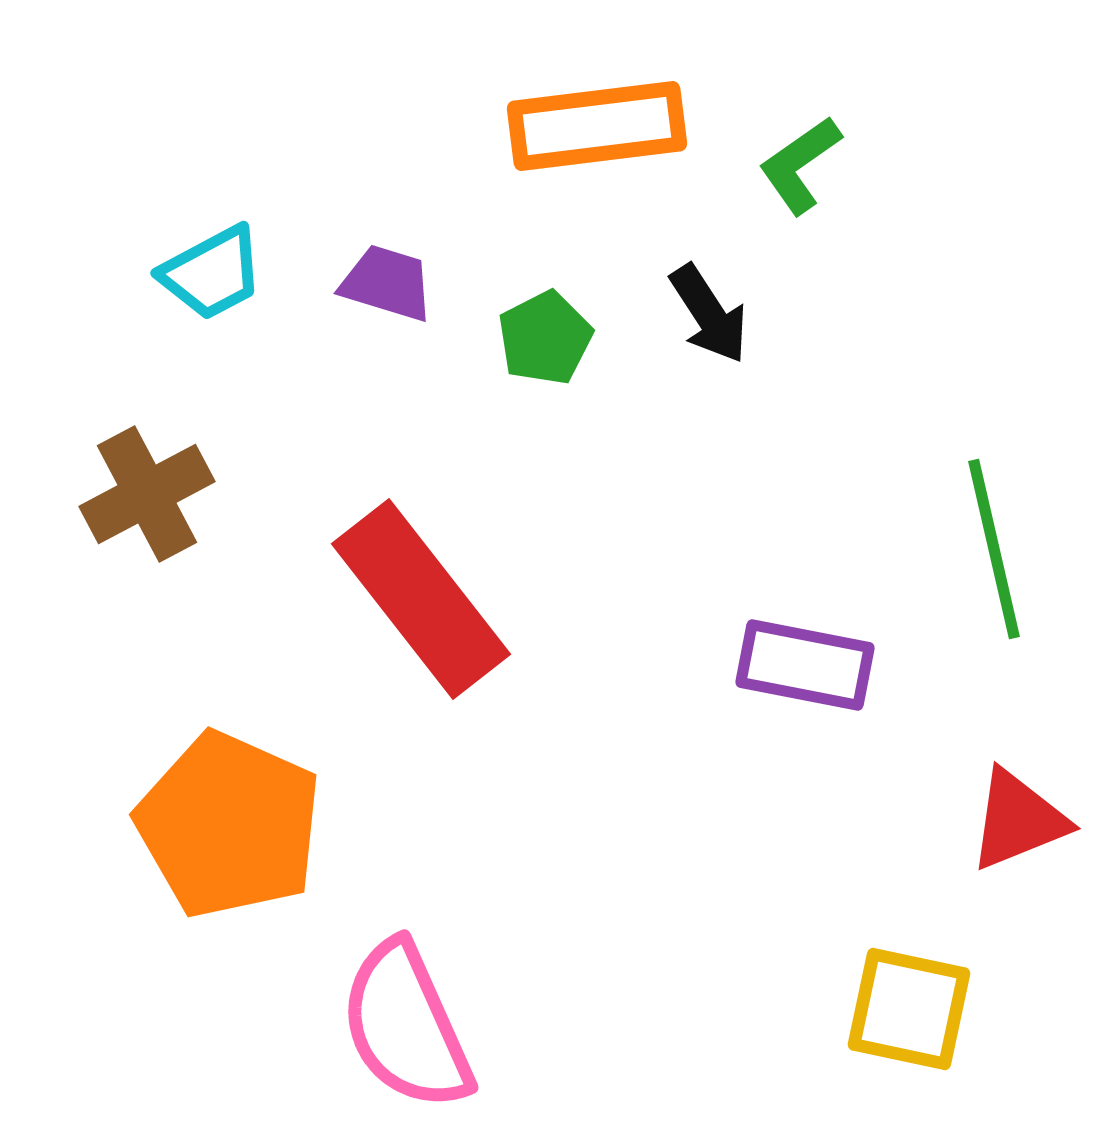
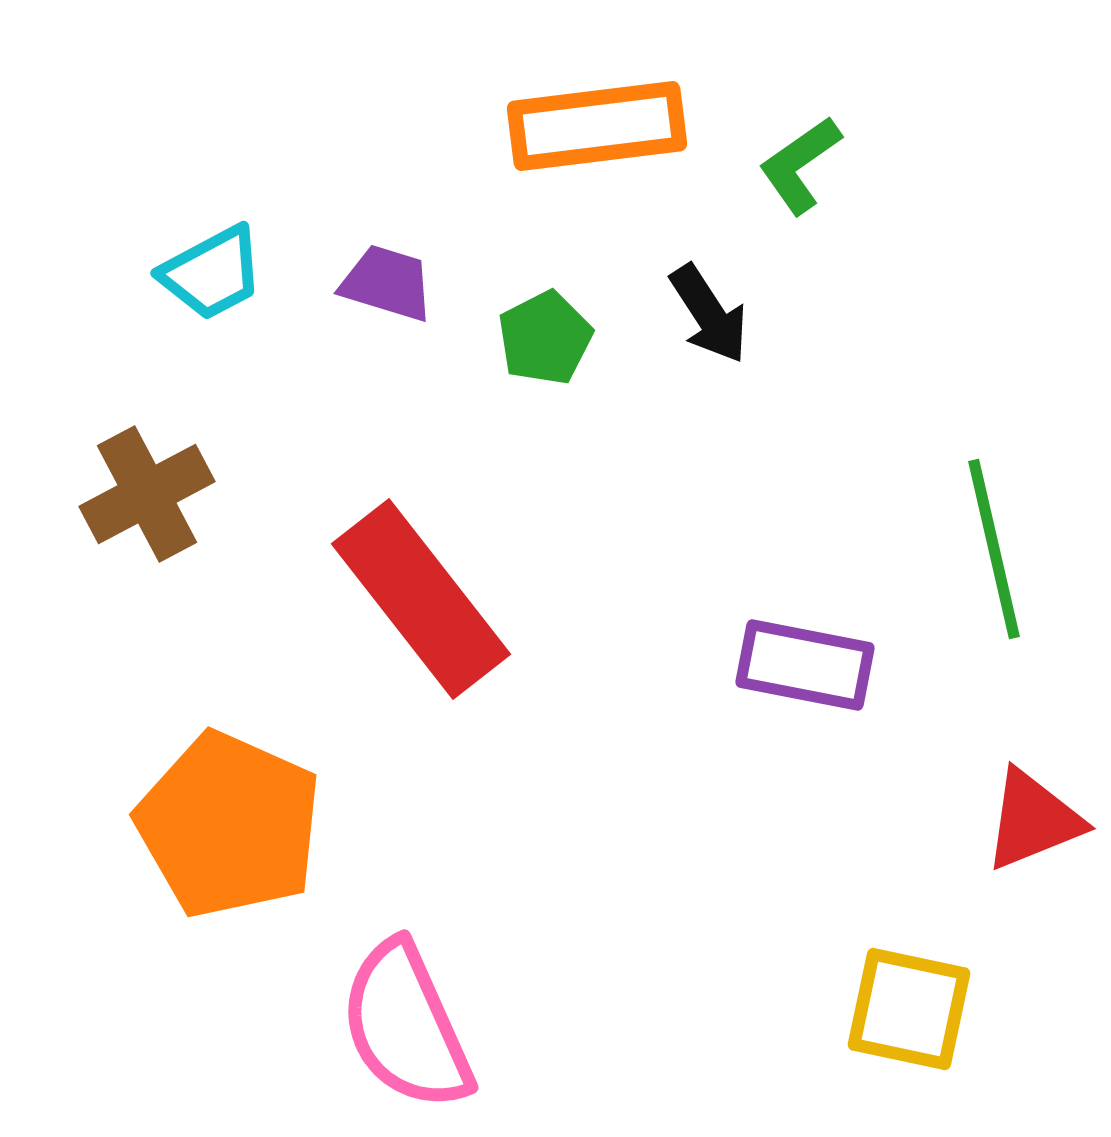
red triangle: moved 15 px right
